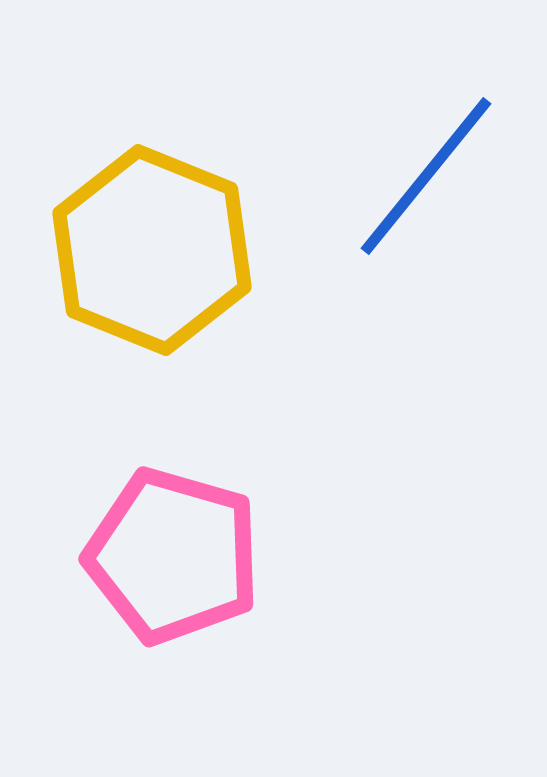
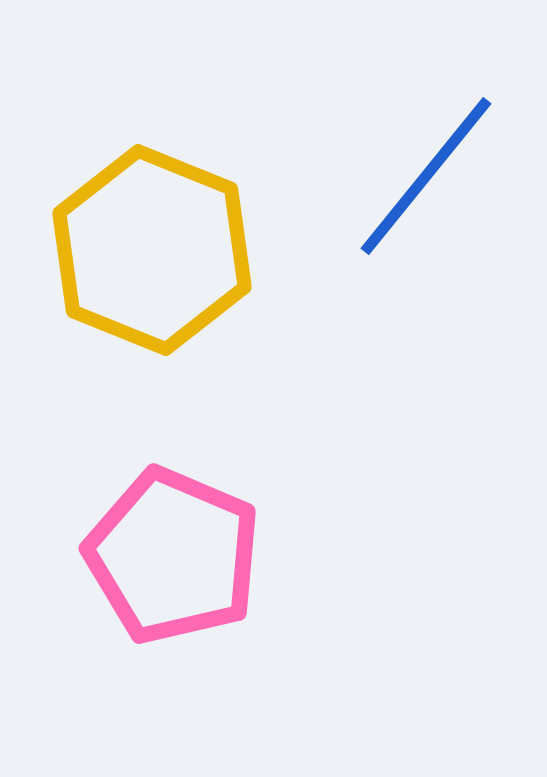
pink pentagon: rotated 7 degrees clockwise
